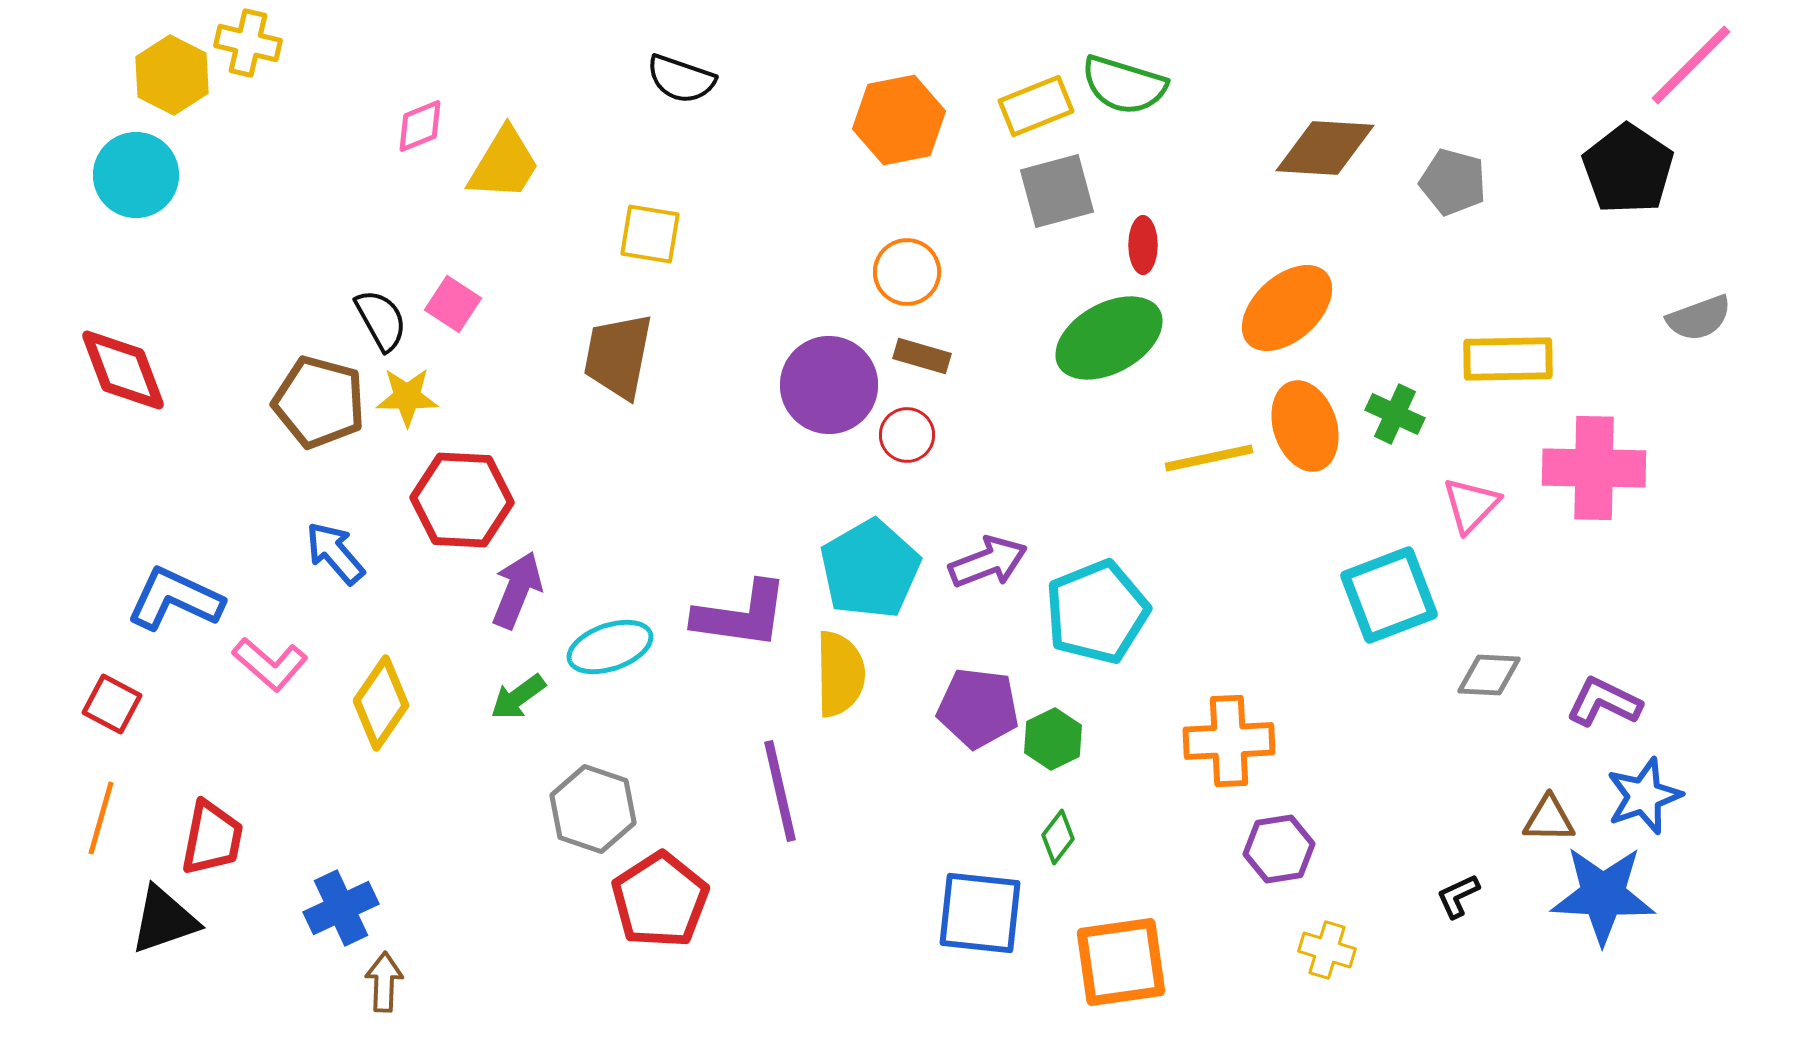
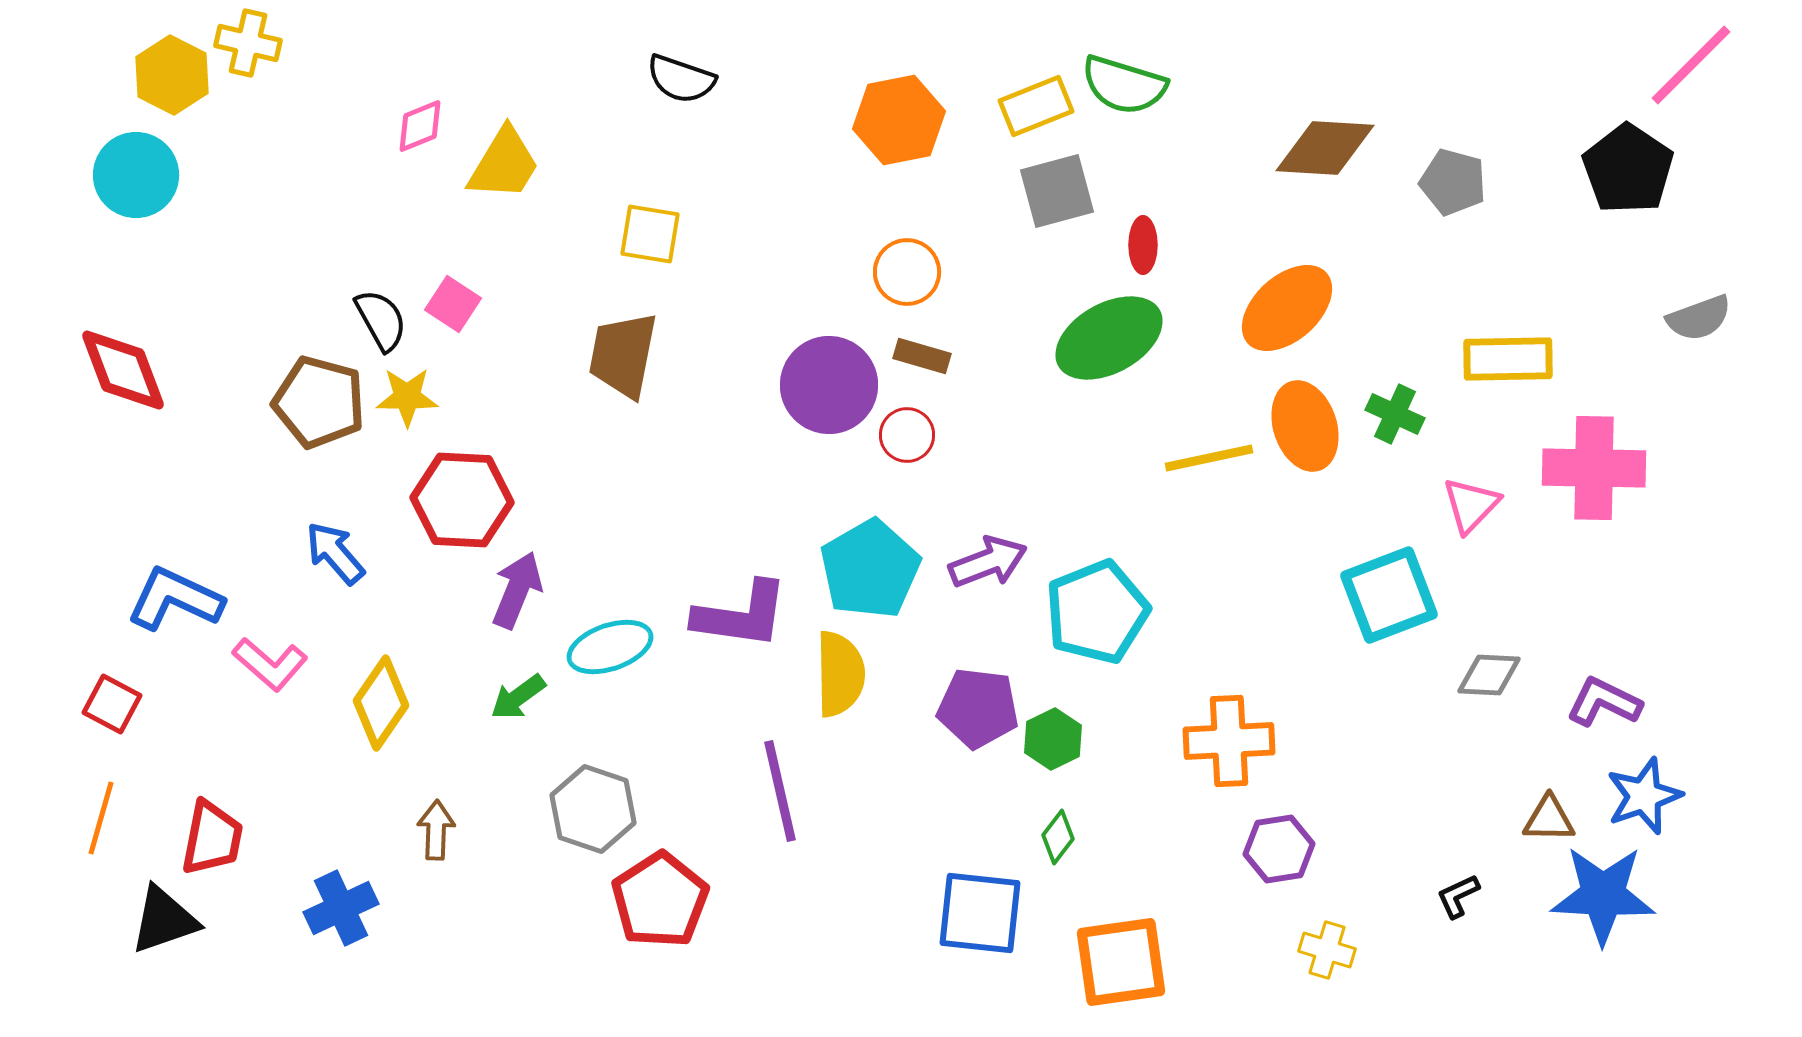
brown trapezoid at (618, 356): moved 5 px right, 1 px up
brown arrow at (384, 982): moved 52 px right, 152 px up
